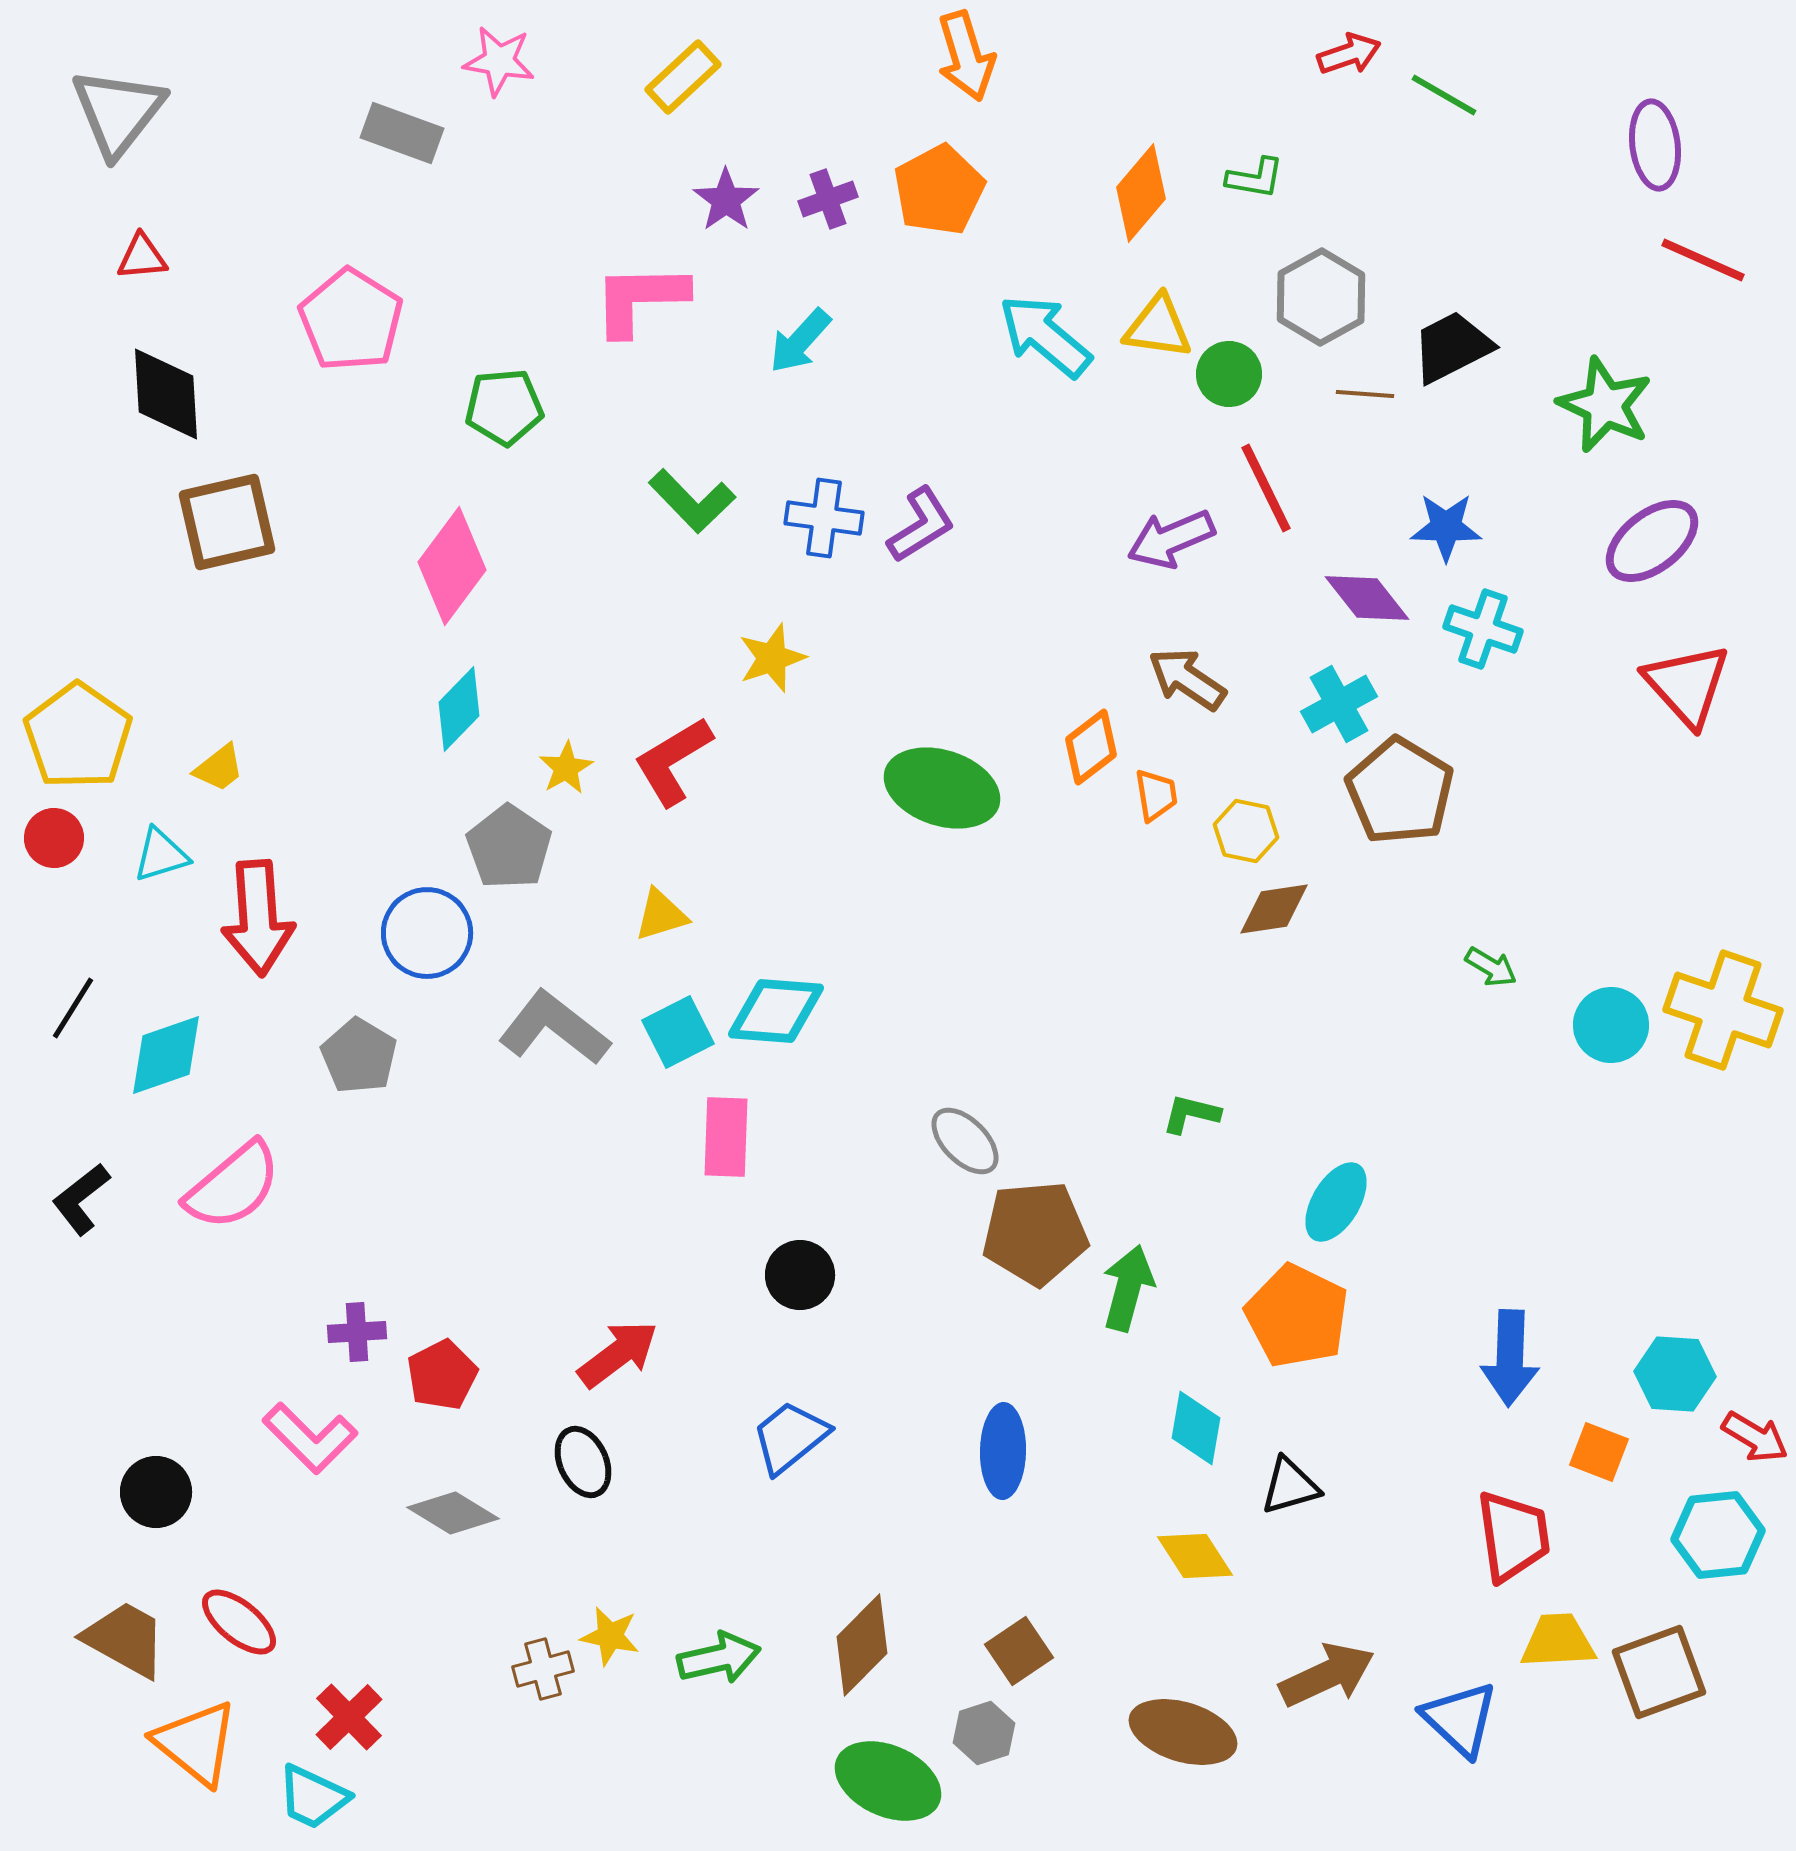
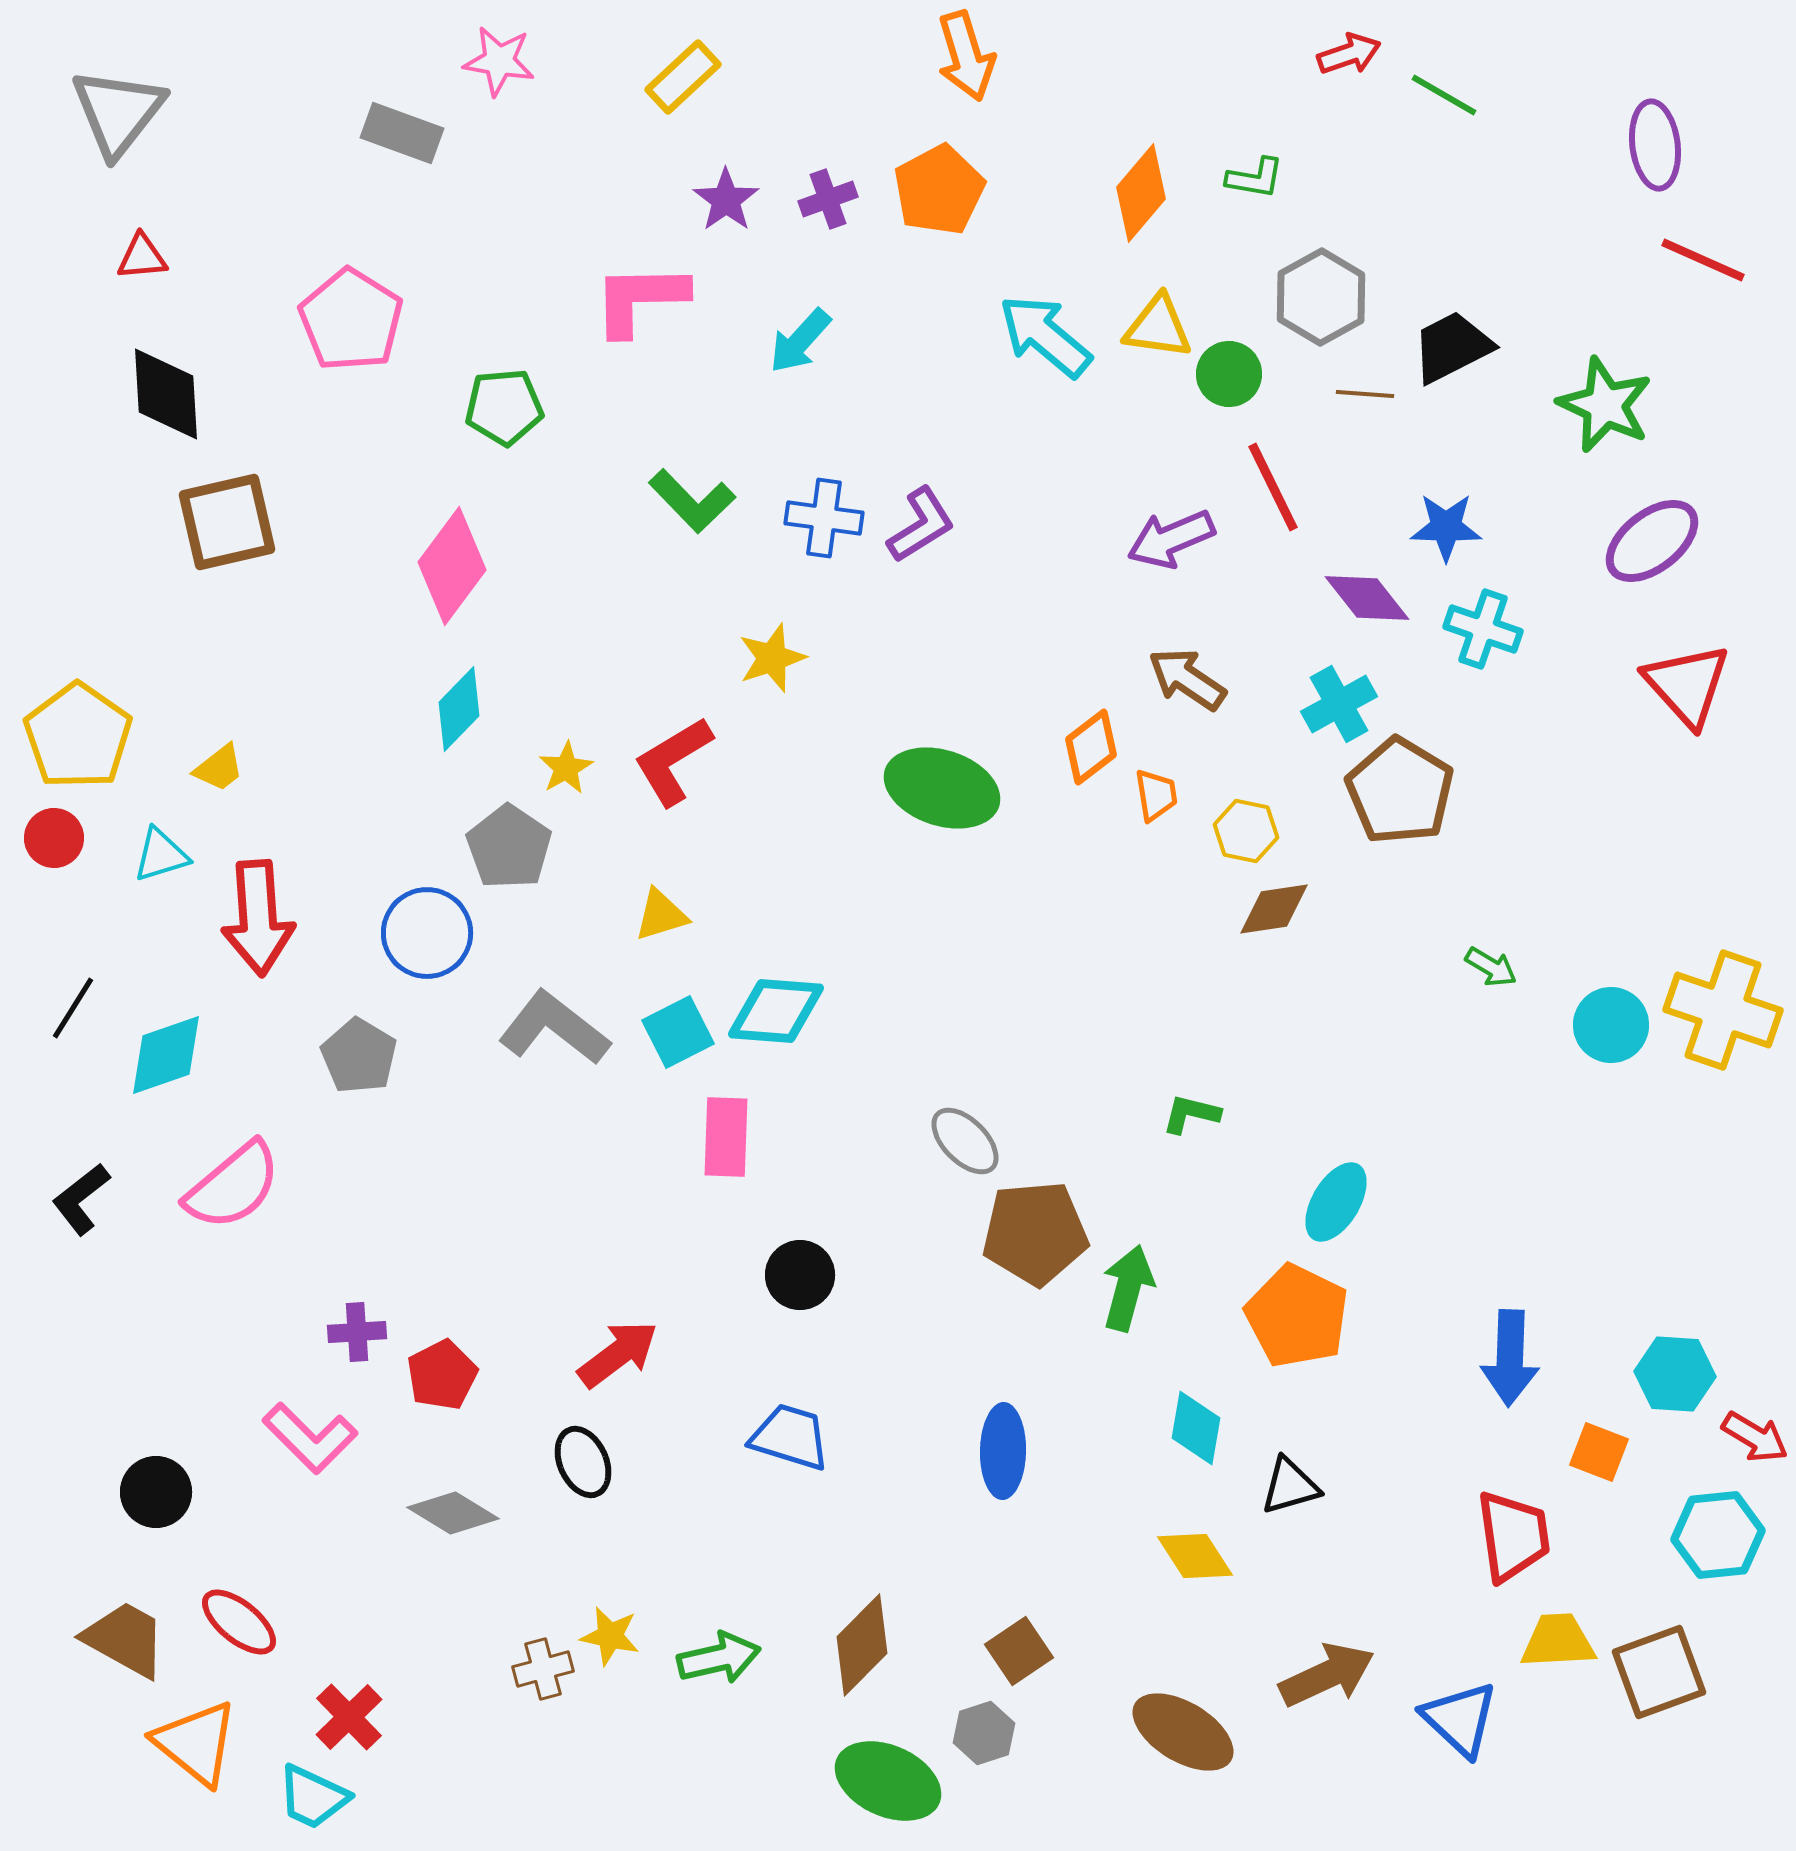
red line at (1266, 488): moved 7 px right, 1 px up
blue trapezoid at (790, 1437): rotated 56 degrees clockwise
brown ellipse at (1183, 1732): rotated 14 degrees clockwise
